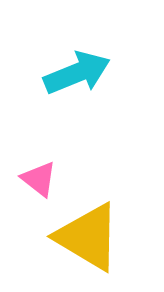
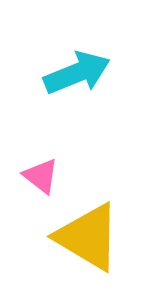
pink triangle: moved 2 px right, 3 px up
